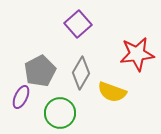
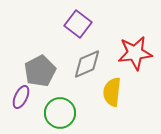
purple square: rotated 12 degrees counterclockwise
red star: moved 2 px left, 1 px up
gray diamond: moved 6 px right, 9 px up; rotated 36 degrees clockwise
yellow semicircle: rotated 76 degrees clockwise
